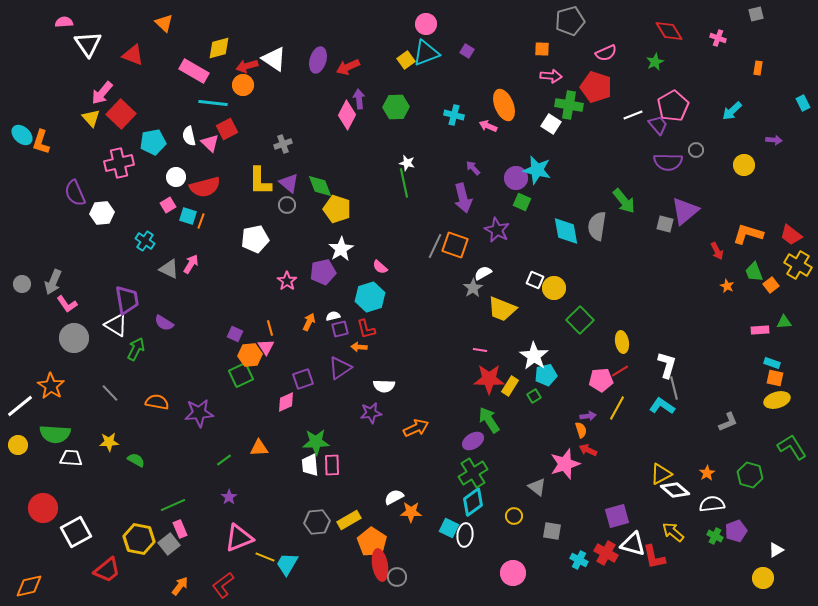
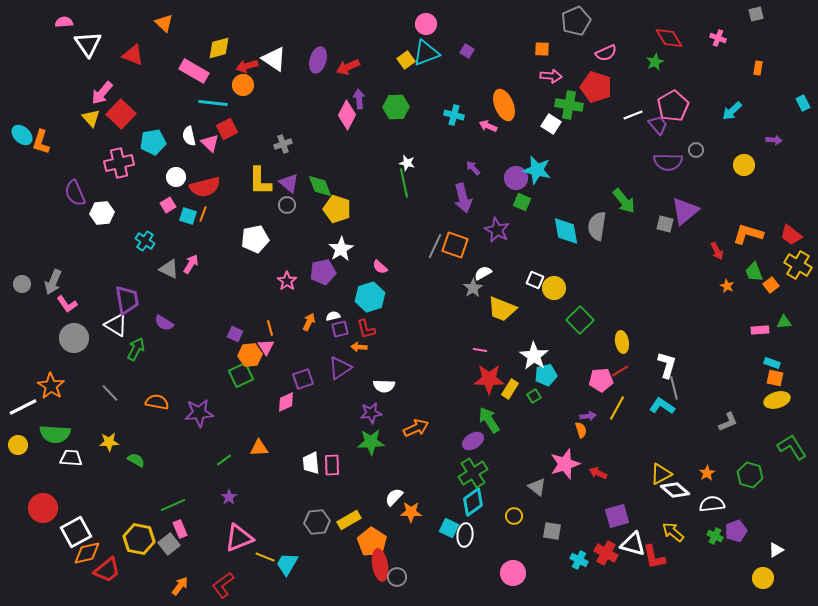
gray pentagon at (570, 21): moved 6 px right; rotated 8 degrees counterclockwise
red diamond at (669, 31): moved 7 px down
orange line at (201, 221): moved 2 px right, 7 px up
yellow rectangle at (510, 386): moved 3 px down
white line at (20, 406): moved 3 px right, 1 px down; rotated 12 degrees clockwise
green star at (316, 442): moved 55 px right
red arrow at (588, 450): moved 10 px right, 23 px down
white trapezoid at (310, 465): moved 1 px right, 2 px up
white semicircle at (394, 497): rotated 18 degrees counterclockwise
orange diamond at (29, 586): moved 58 px right, 33 px up
